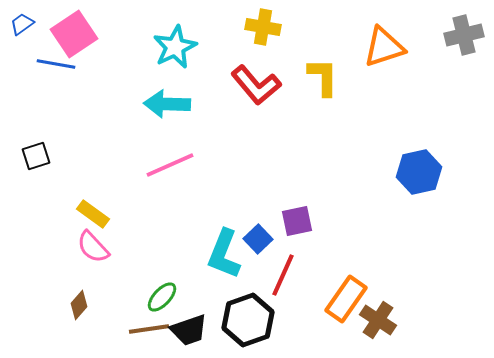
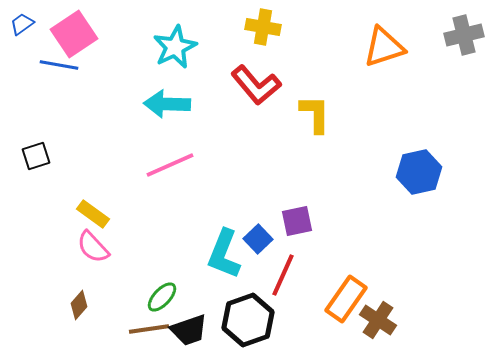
blue line: moved 3 px right, 1 px down
yellow L-shape: moved 8 px left, 37 px down
